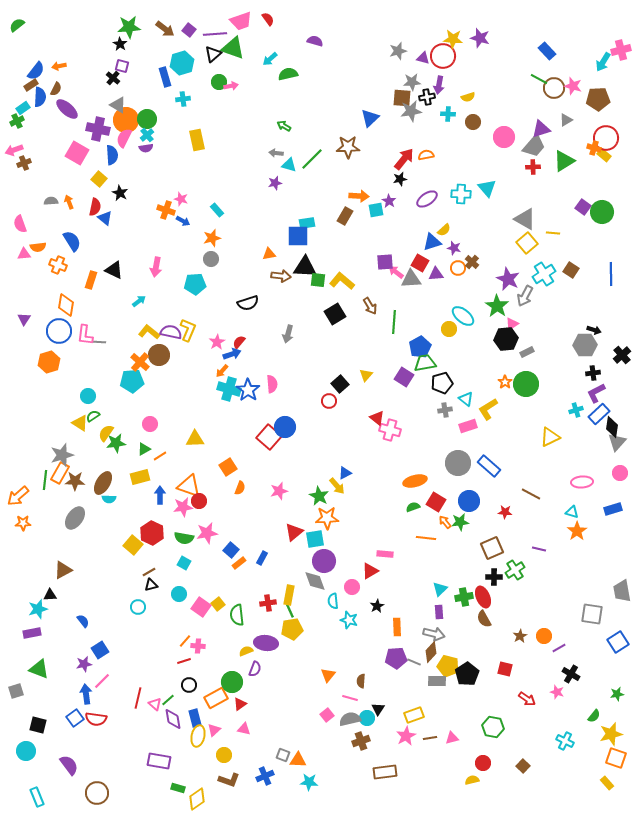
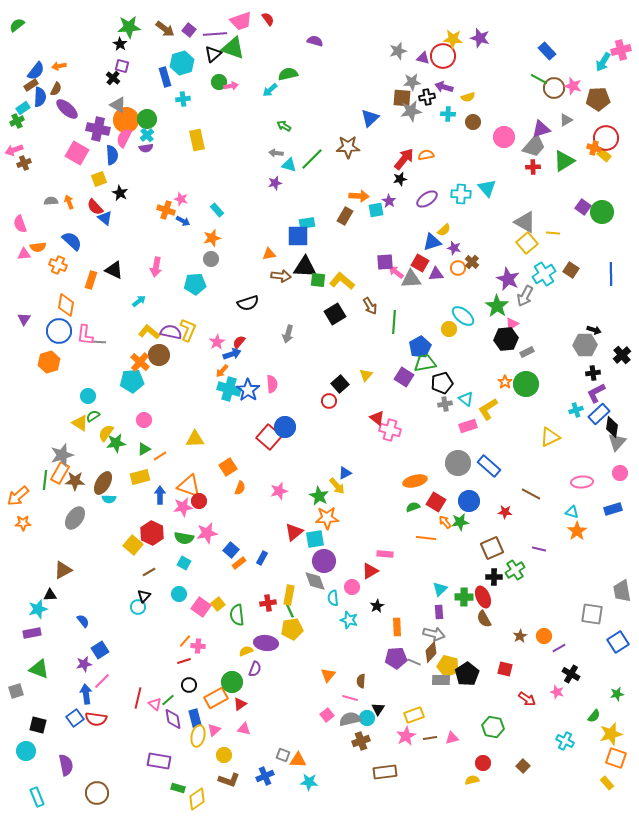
cyan arrow at (270, 59): moved 31 px down
purple arrow at (439, 85): moved 5 px right, 2 px down; rotated 96 degrees clockwise
yellow square at (99, 179): rotated 28 degrees clockwise
red semicircle at (95, 207): rotated 126 degrees clockwise
gray triangle at (525, 219): moved 3 px down
blue semicircle at (72, 241): rotated 15 degrees counterclockwise
gray cross at (445, 410): moved 6 px up
pink circle at (150, 424): moved 6 px left, 4 px up
black triangle at (151, 585): moved 7 px left, 11 px down; rotated 32 degrees counterclockwise
green cross at (464, 597): rotated 12 degrees clockwise
cyan semicircle at (333, 601): moved 3 px up
gray rectangle at (437, 681): moved 4 px right, 1 px up
purple semicircle at (69, 765): moved 3 px left; rotated 25 degrees clockwise
